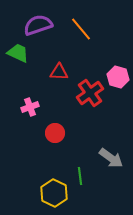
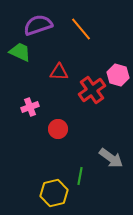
green trapezoid: moved 2 px right, 1 px up
pink hexagon: moved 2 px up
red cross: moved 2 px right, 3 px up
red circle: moved 3 px right, 4 px up
green line: rotated 18 degrees clockwise
yellow hexagon: rotated 20 degrees clockwise
